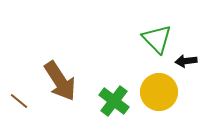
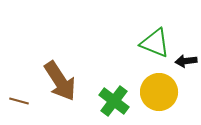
green triangle: moved 2 px left, 4 px down; rotated 24 degrees counterclockwise
brown line: rotated 24 degrees counterclockwise
